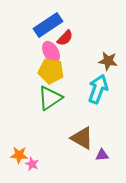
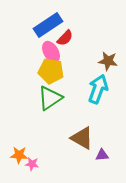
pink star: rotated 16 degrees counterclockwise
